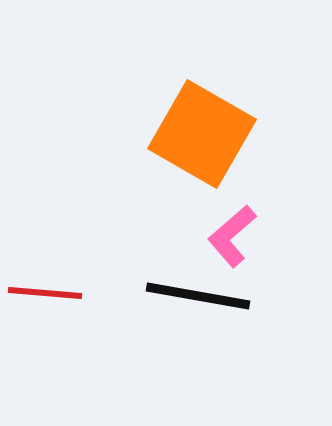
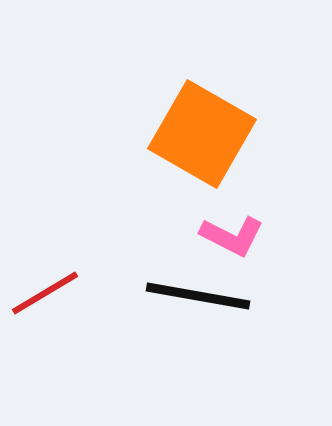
pink L-shape: rotated 112 degrees counterclockwise
red line: rotated 36 degrees counterclockwise
